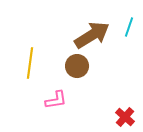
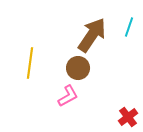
brown arrow: rotated 24 degrees counterclockwise
brown circle: moved 1 px right, 2 px down
pink L-shape: moved 12 px right, 4 px up; rotated 20 degrees counterclockwise
red cross: moved 3 px right; rotated 12 degrees clockwise
